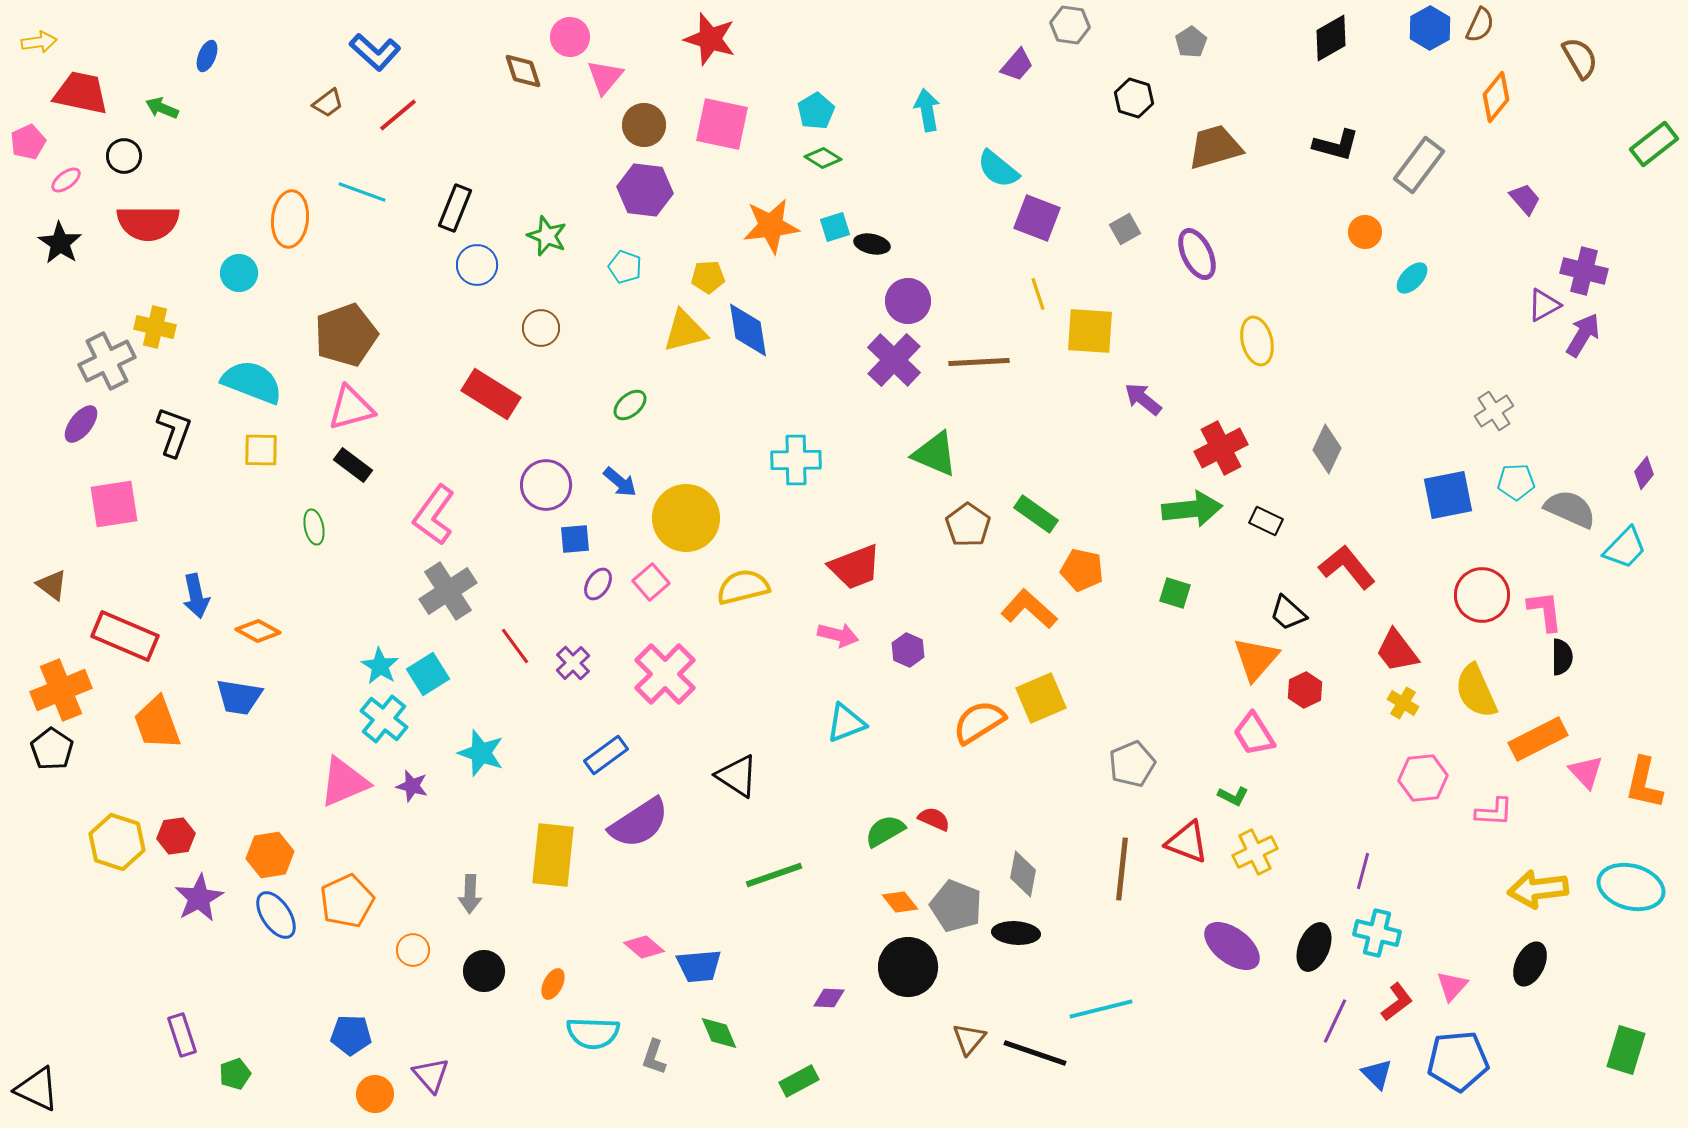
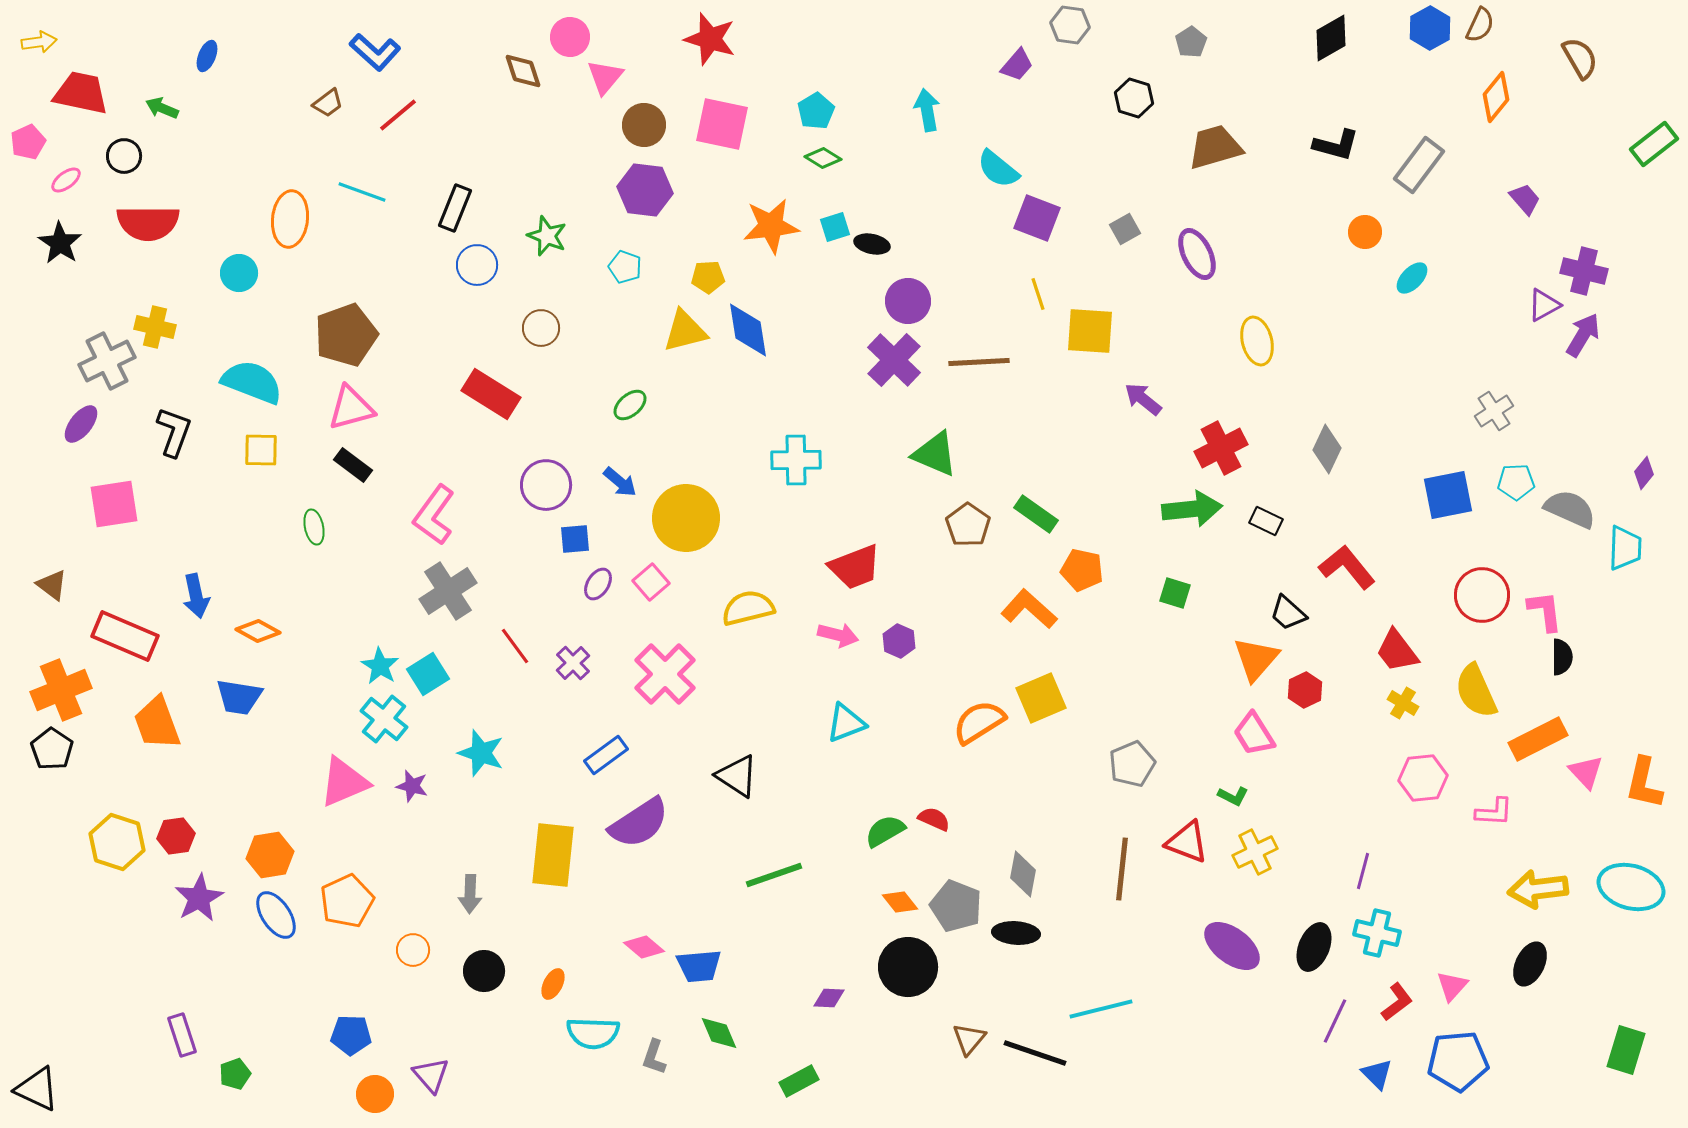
cyan trapezoid at (1625, 548): rotated 42 degrees counterclockwise
yellow semicircle at (743, 587): moved 5 px right, 21 px down
purple hexagon at (908, 650): moved 9 px left, 9 px up
